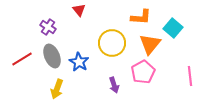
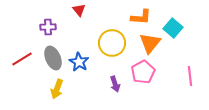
purple cross: rotated 35 degrees counterclockwise
orange triangle: moved 1 px up
gray ellipse: moved 1 px right, 2 px down
purple arrow: moved 1 px right, 1 px up
